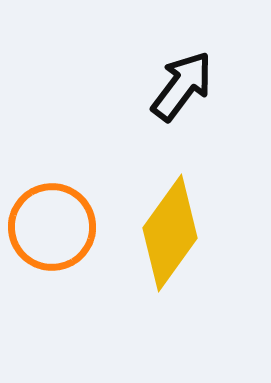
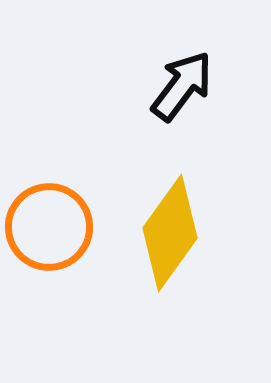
orange circle: moved 3 px left
